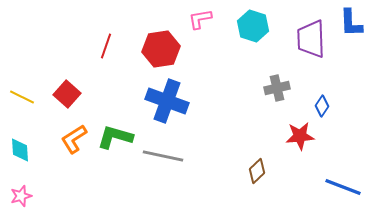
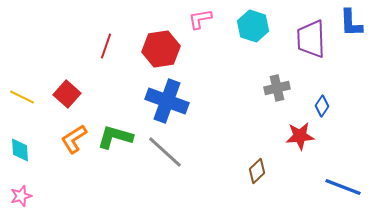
gray line: moved 2 px right, 4 px up; rotated 30 degrees clockwise
